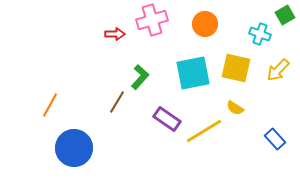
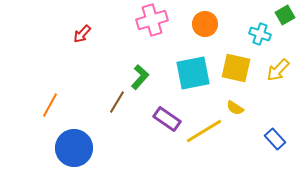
red arrow: moved 33 px left; rotated 132 degrees clockwise
